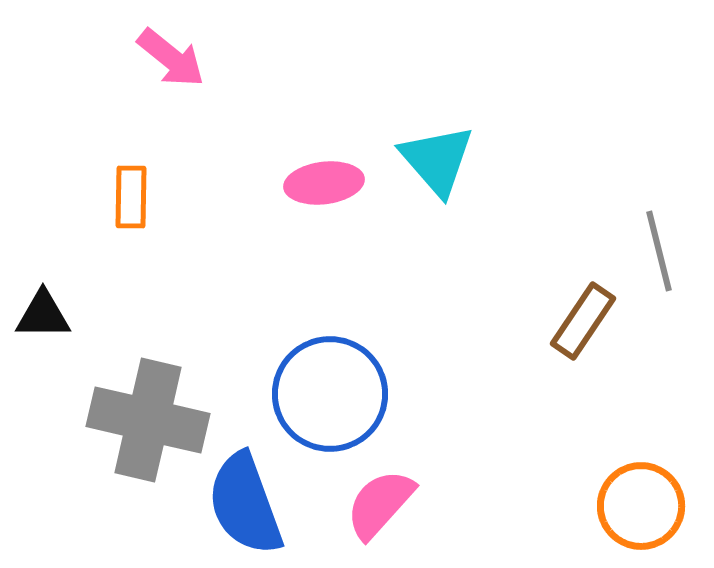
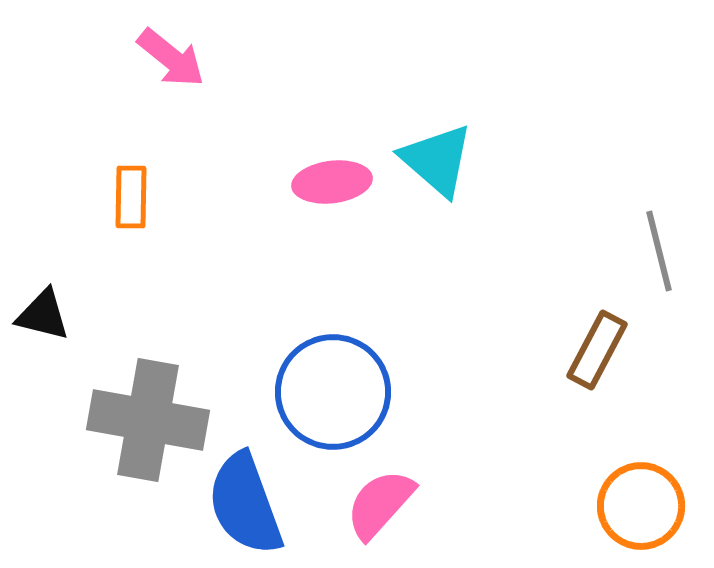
cyan triangle: rotated 8 degrees counterclockwise
pink ellipse: moved 8 px right, 1 px up
black triangle: rotated 14 degrees clockwise
brown rectangle: moved 14 px right, 29 px down; rotated 6 degrees counterclockwise
blue circle: moved 3 px right, 2 px up
gray cross: rotated 3 degrees counterclockwise
